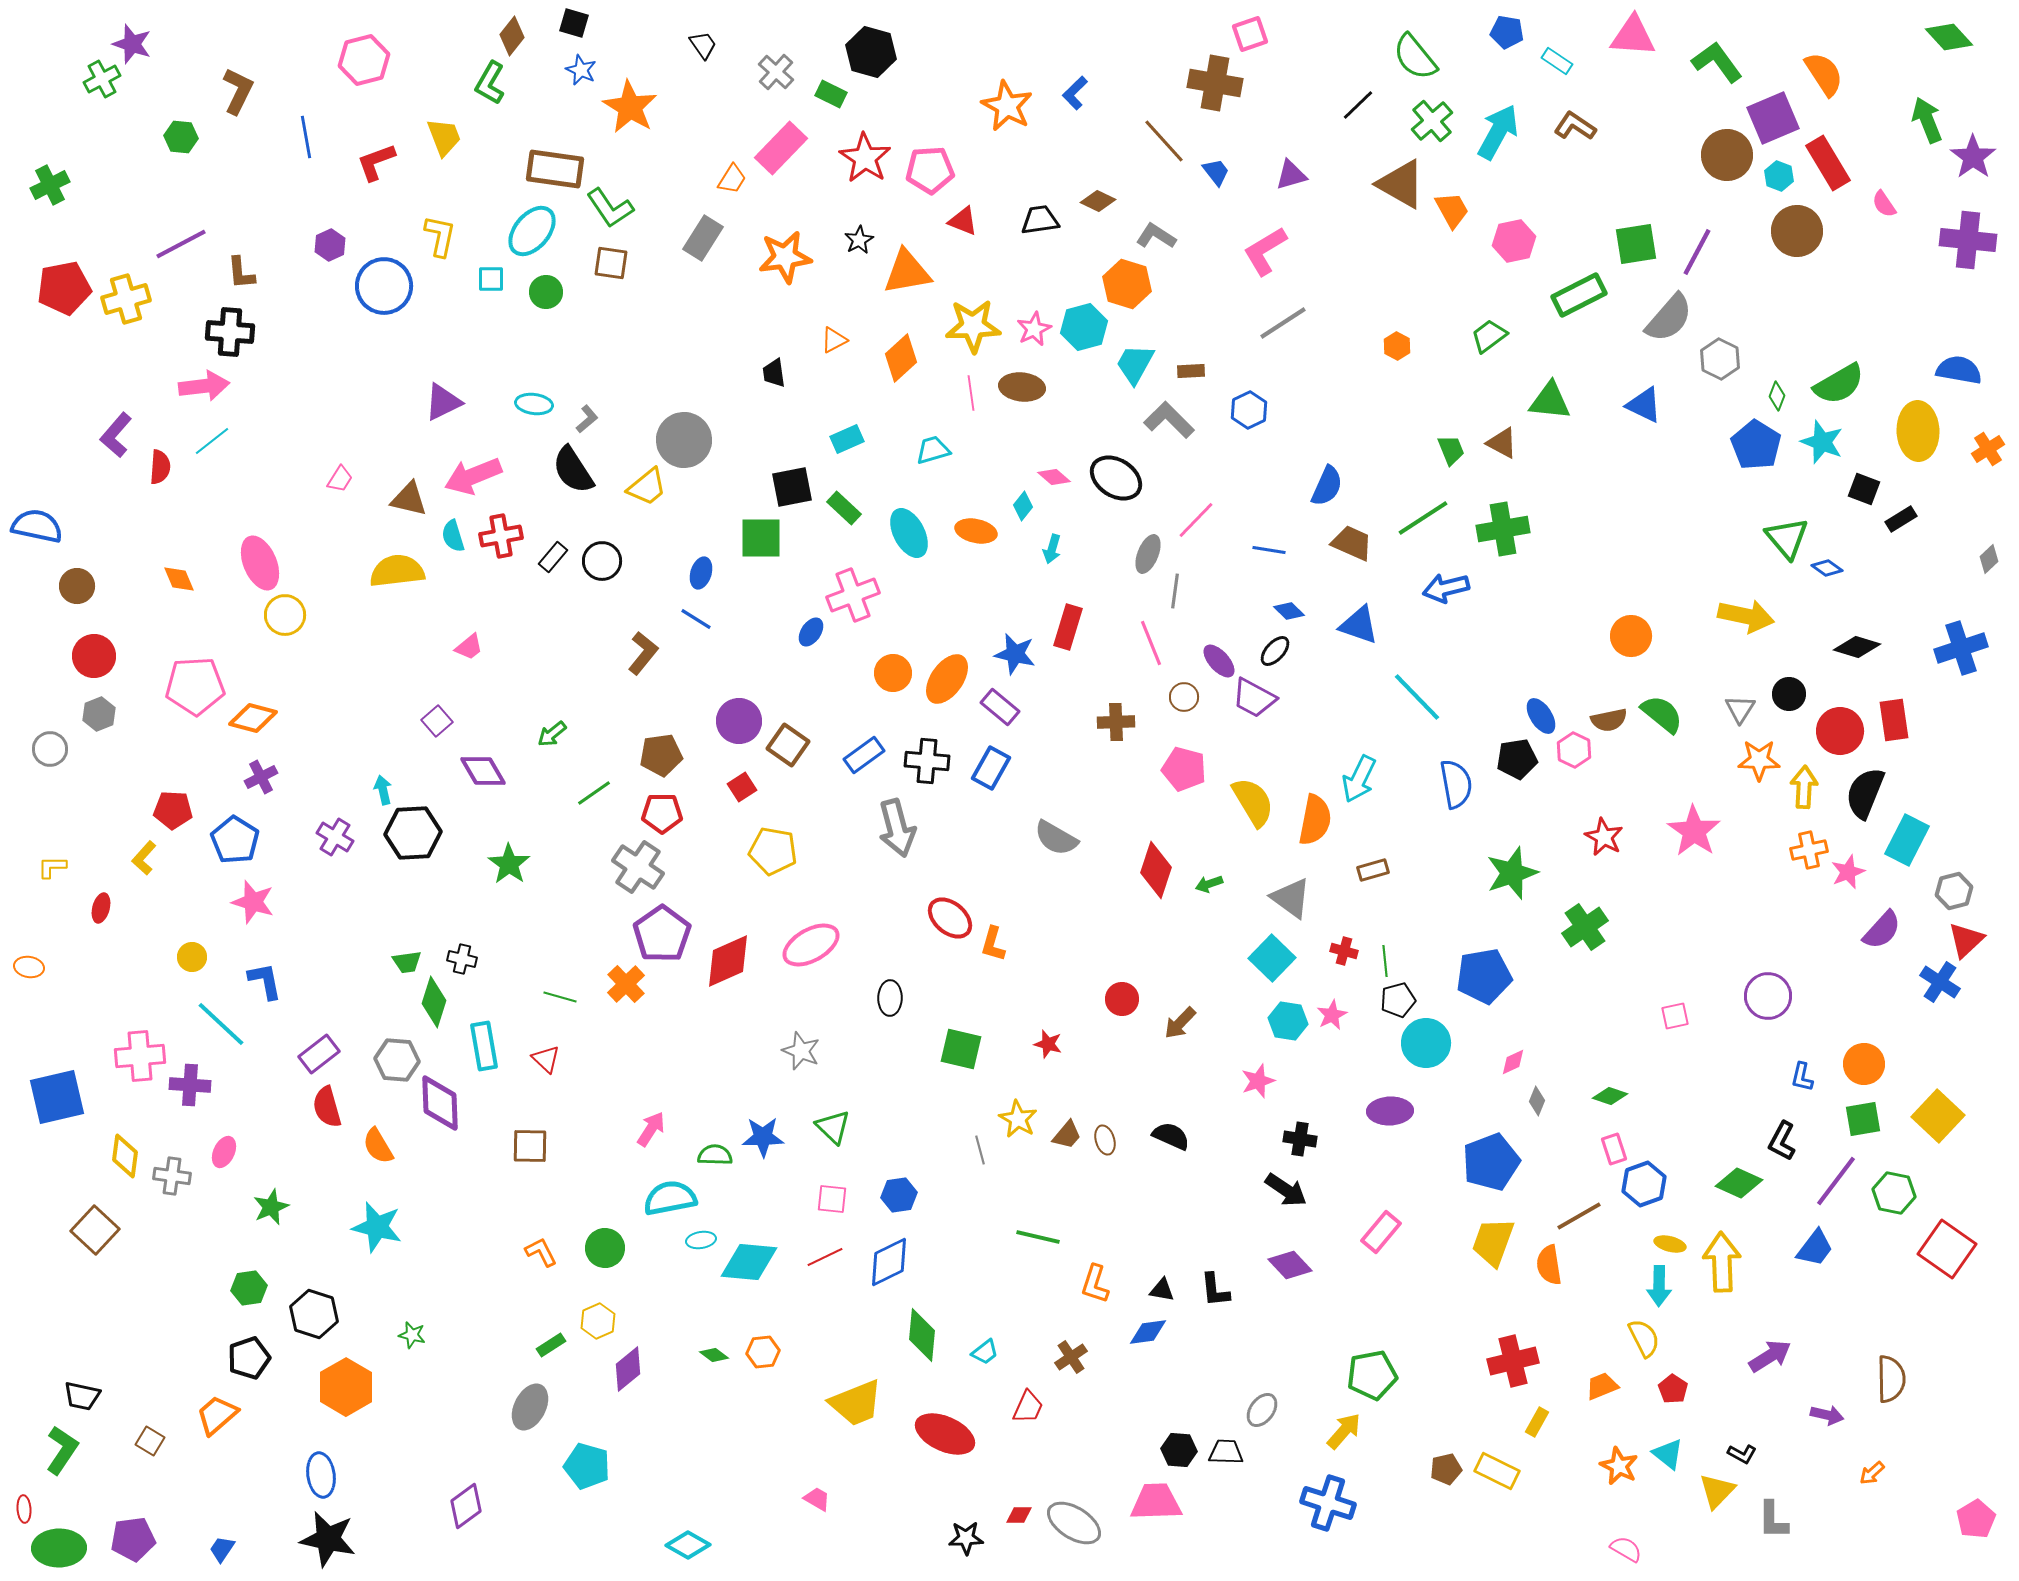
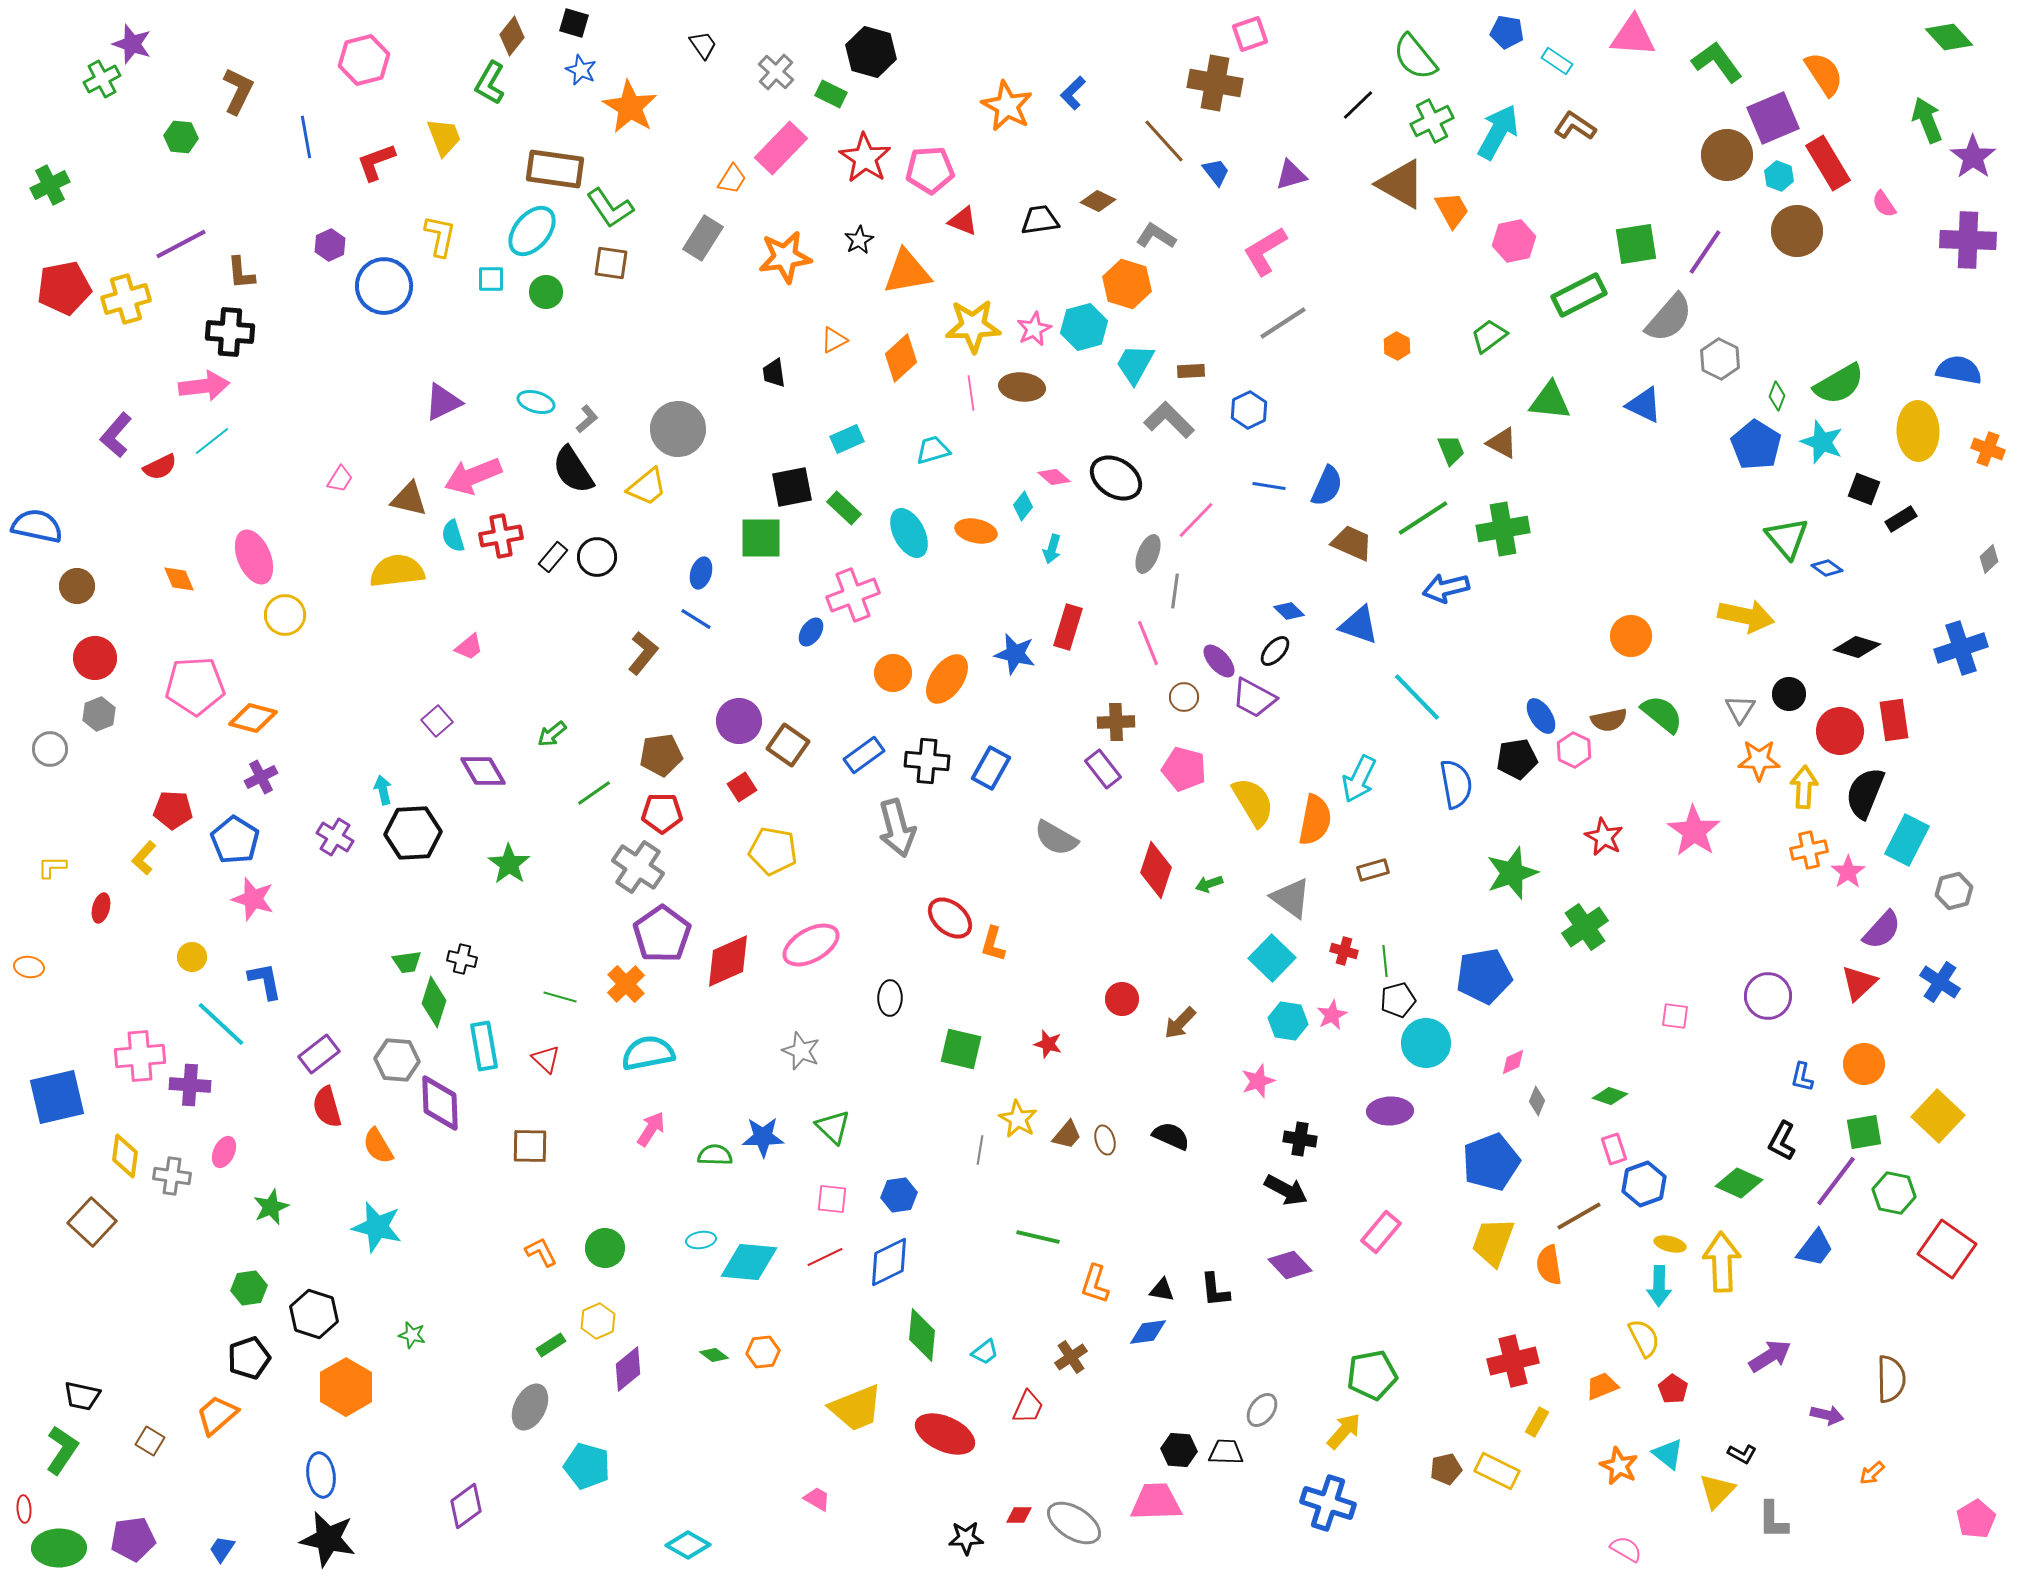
blue L-shape at (1075, 93): moved 2 px left
green cross at (1432, 121): rotated 15 degrees clockwise
purple cross at (1968, 240): rotated 4 degrees counterclockwise
purple line at (1697, 252): moved 8 px right; rotated 6 degrees clockwise
cyan ellipse at (534, 404): moved 2 px right, 2 px up; rotated 9 degrees clockwise
gray circle at (684, 440): moved 6 px left, 11 px up
orange cross at (1988, 449): rotated 36 degrees counterclockwise
red semicircle at (160, 467): rotated 60 degrees clockwise
blue line at (1269, 550): moved 64 px up
black circle at (602, 561): moved 5 px left, 4 px up
pink ellipse at (260, 563): moved 6 px left, 6 px up
pink line at (1151, 643): moved 3 px left
red circle at (94, 656): moved 1 px right, 2 px down
purple rectangle at (1000, 707): moved 103 px right, 62 px down; rotated 12 degrees clockwise
pink star at (1848, 872): rotated 12 degrees counterclockwise
pink star at (253, 902): moved 3 px up
red triangle at (1966, 940): moved 107 px left, 43 px down
pink square at (1675, 1016): rotated 20 degrees clockwise
green square at (1863, 1119): moved 1 px right, 13 px down
gray line at (980, 1150): rotated 24 degrees clockwise
black arrow at (1286, 1190): rotated 6 degrees counterclockwise
cyan semicircle at (670, 1198): moved 22 px left, 145 px up
brown square at (95, 1230): moved 3 px left, 8 px up
yellow trapezoid at (856, 1403): moved 5 px down
